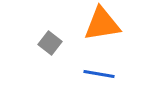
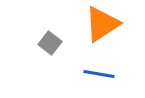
orange triangle: rotated 24 degrees counterclockwise
